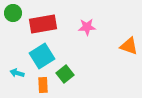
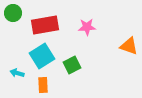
red rectangle: moved 2 px right, 1 px down
green square: moved 7 px right, 9 px up; rotated 12 degrees clockwise
